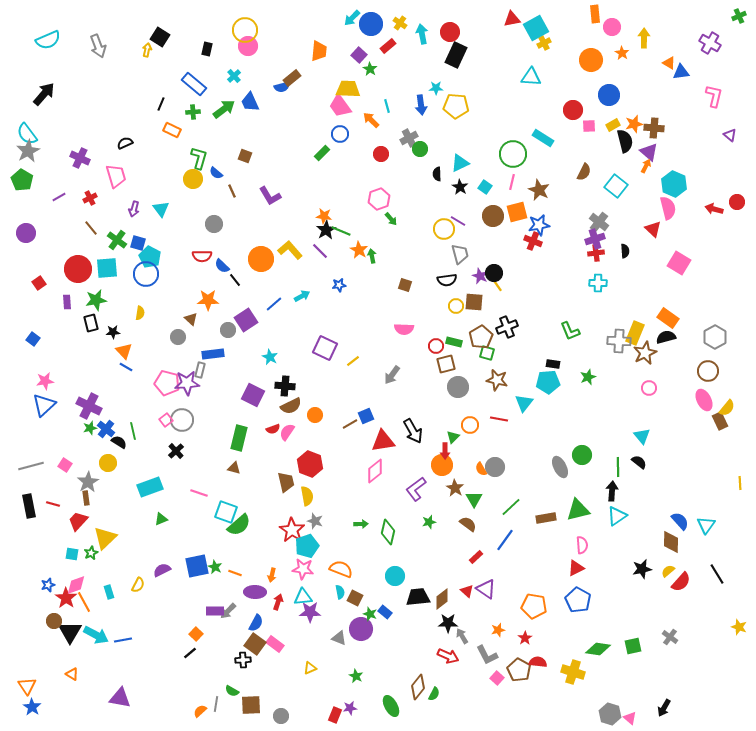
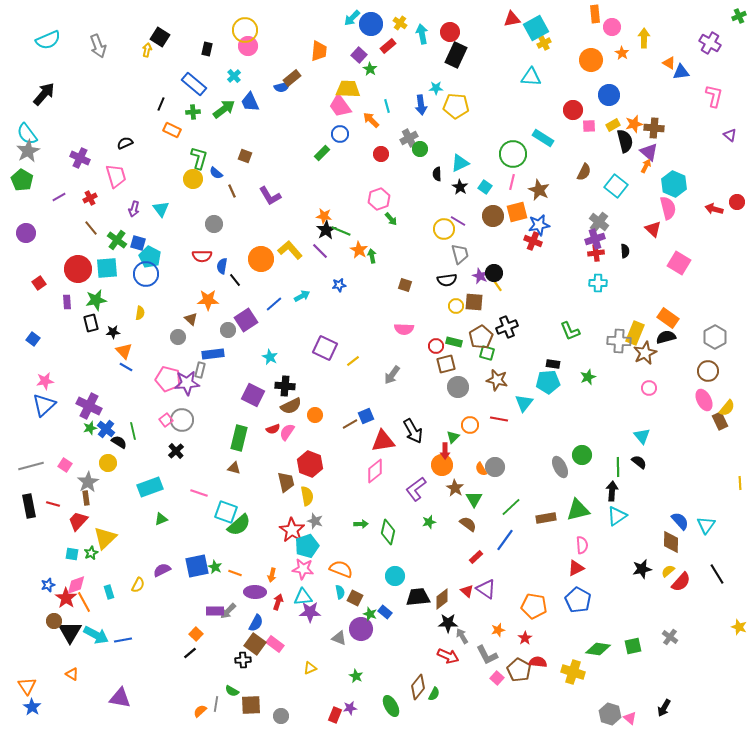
blue semicircle at (222, 266): rotated 56 degrees clockwise
pink pentagon at (167, 383): moved 1 px right, 4 px up
